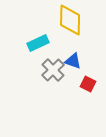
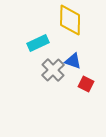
red square: moved 2 px left
